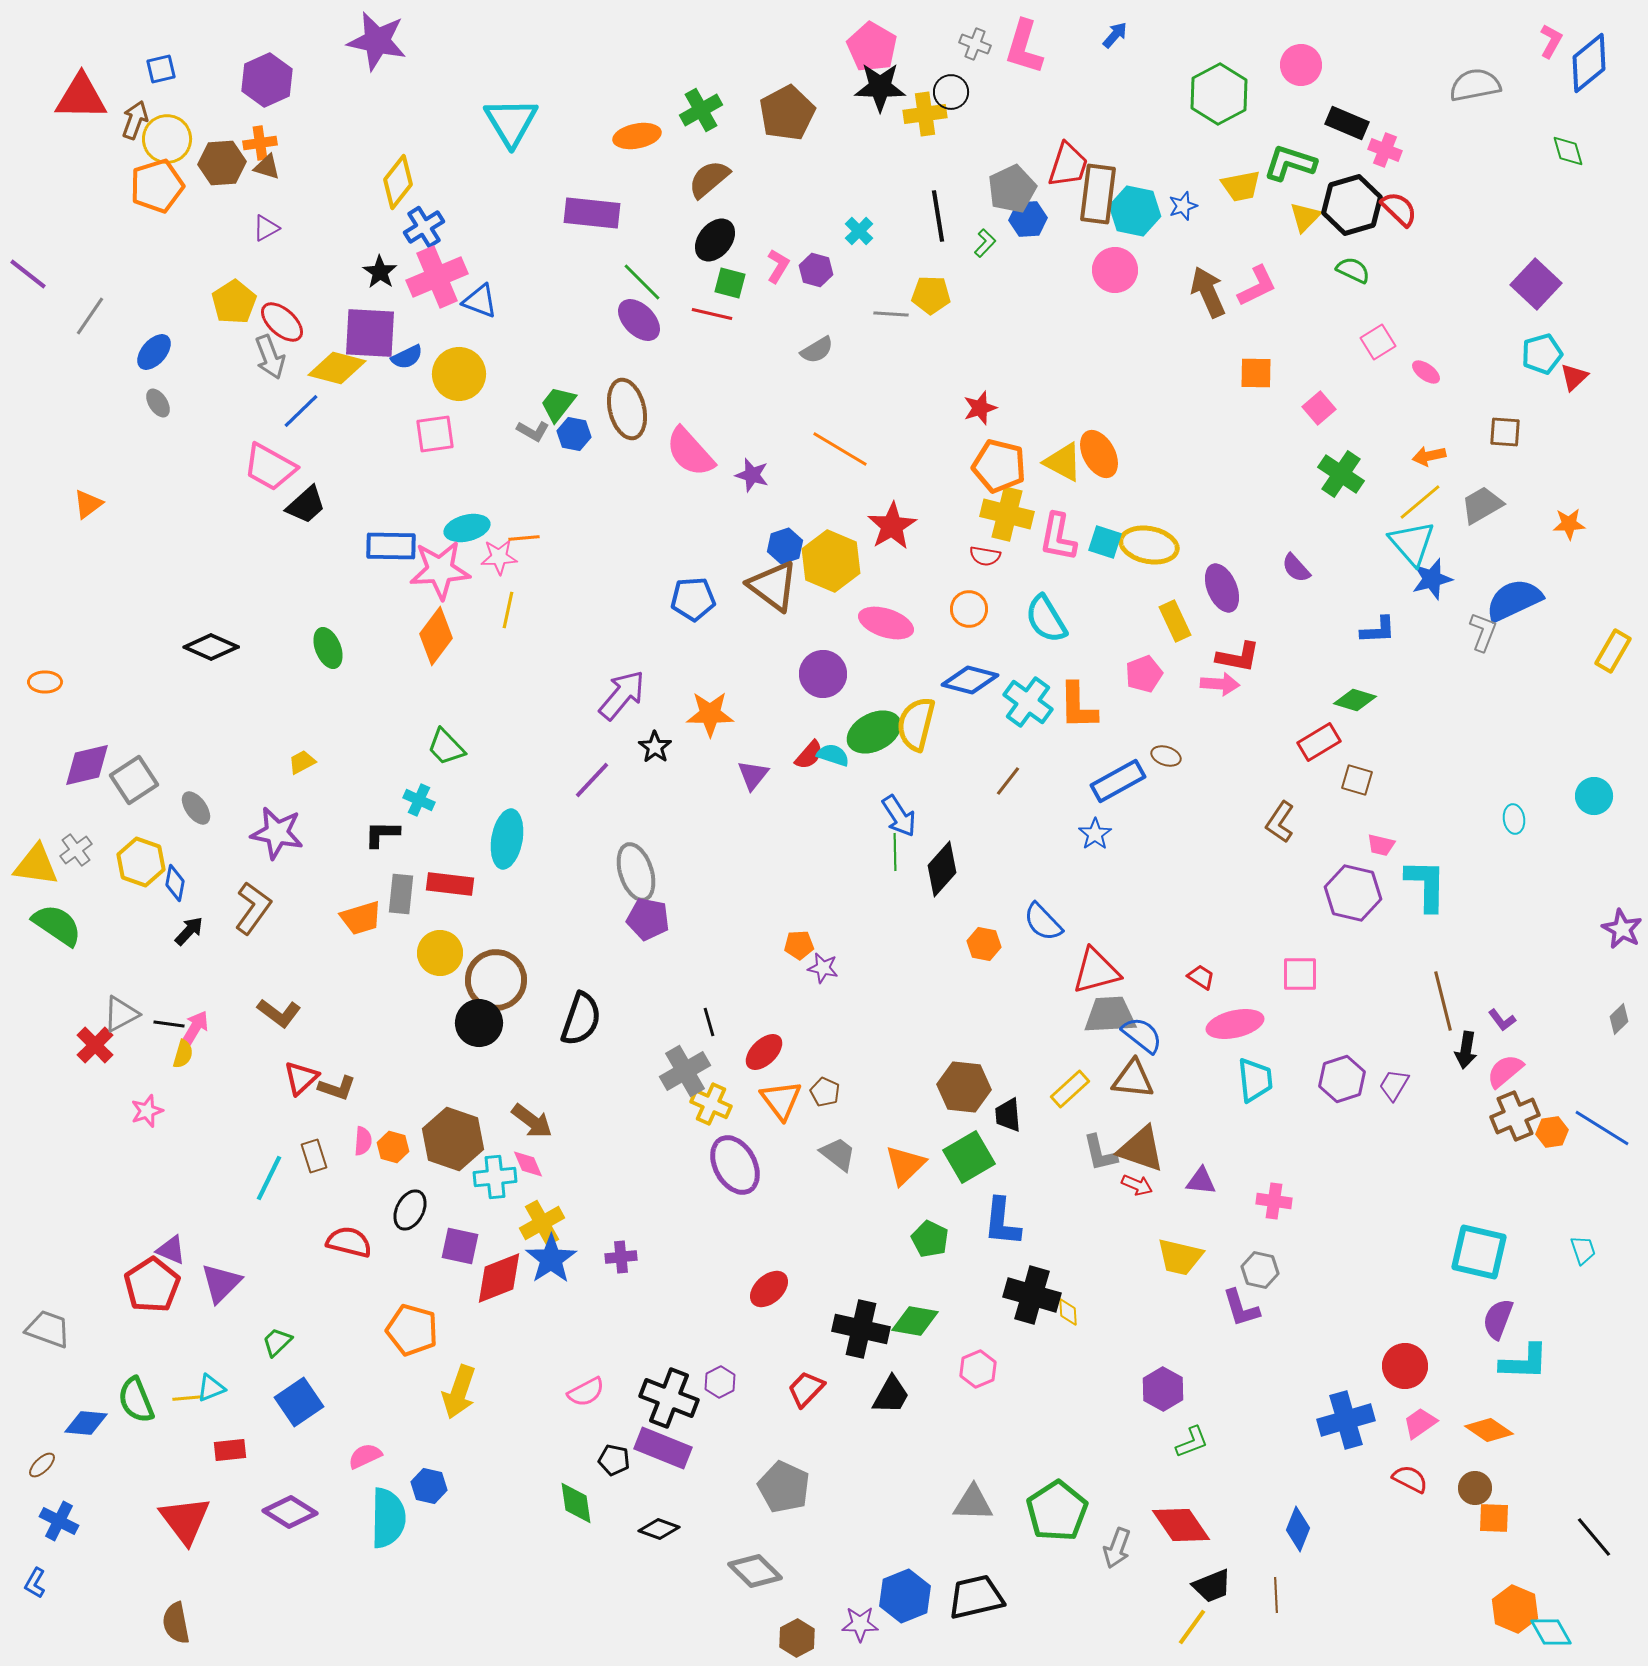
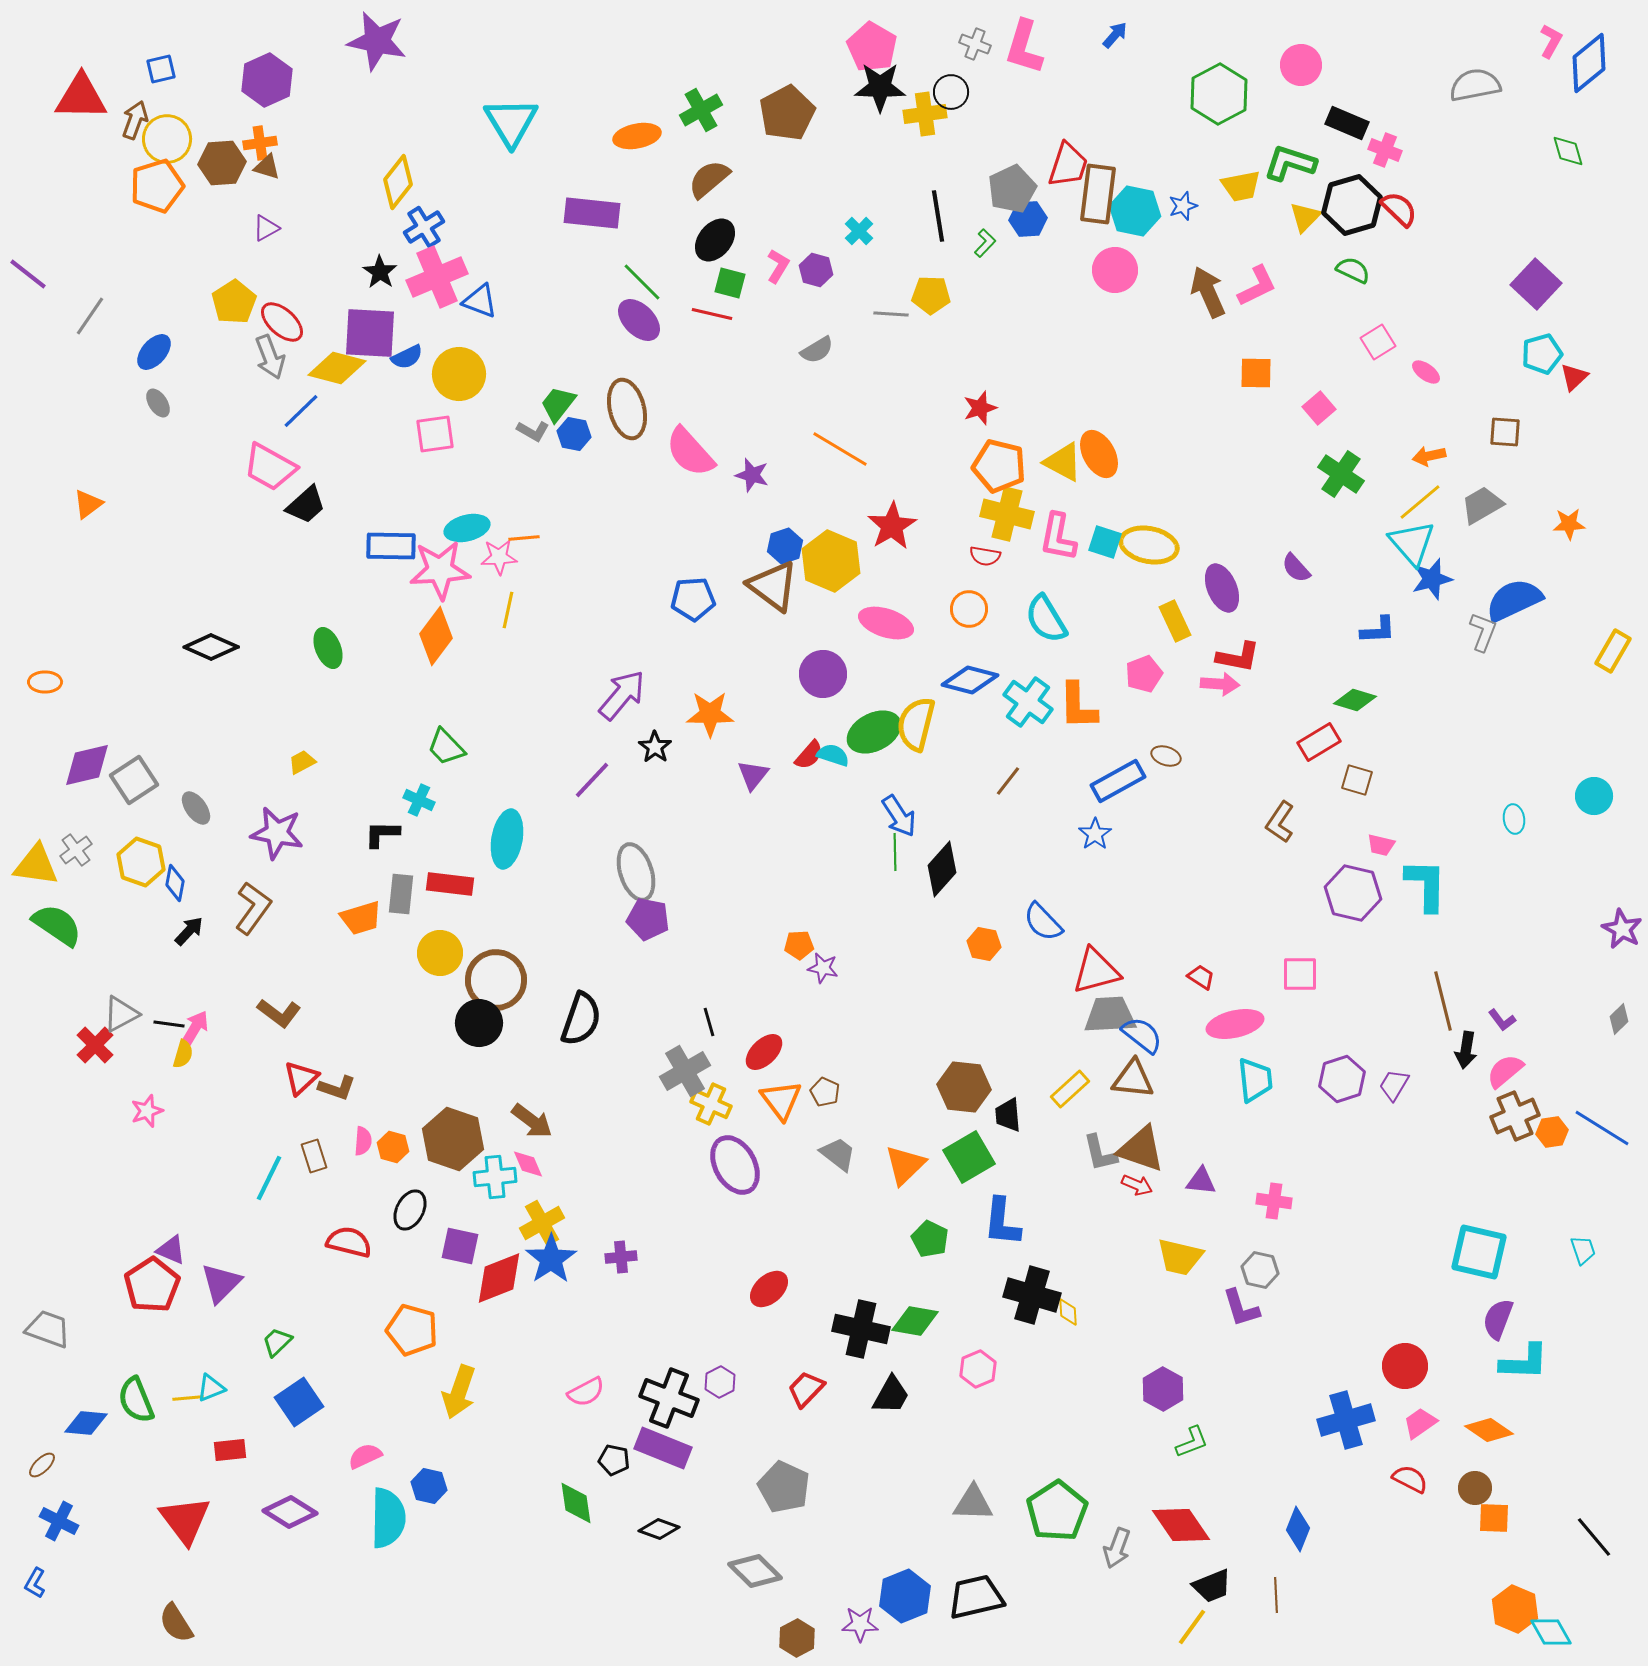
brown semicircle at (176, 1623): rotated 21 degrees counterclockwise
